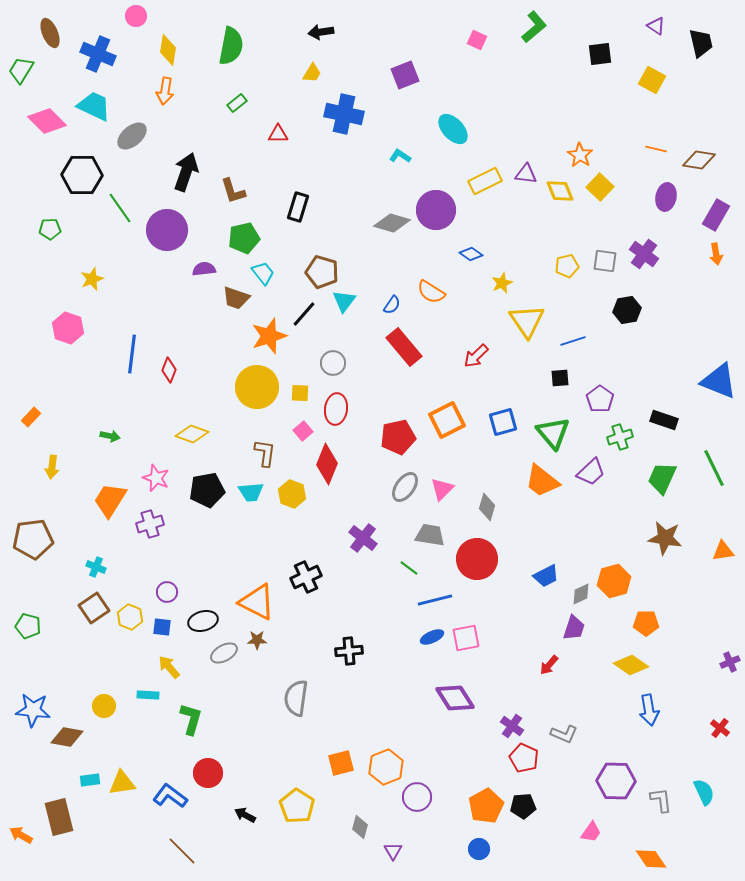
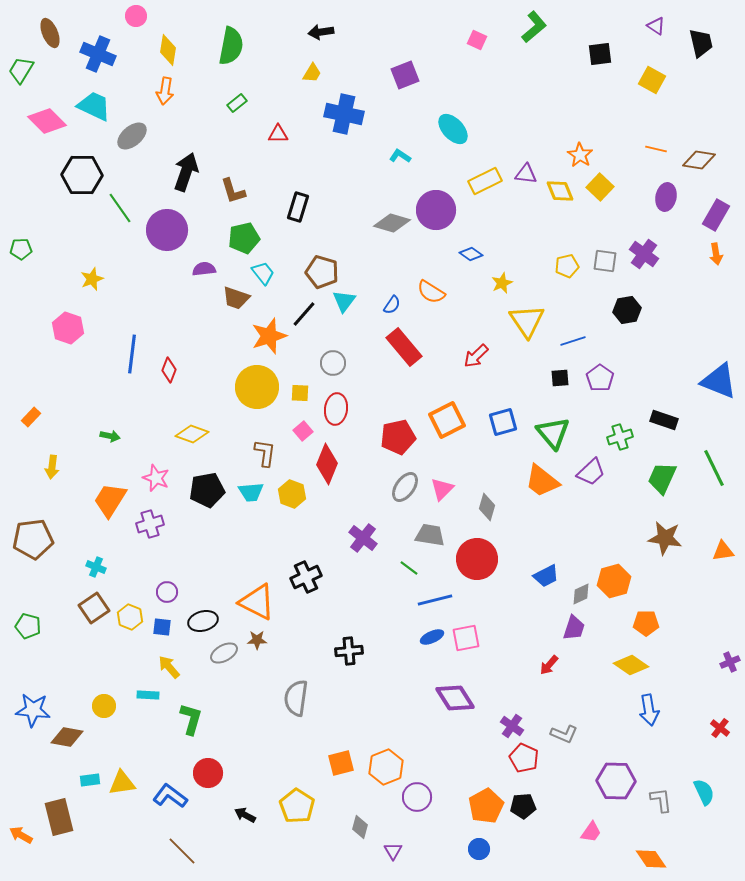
green pentagon at (50, 229): moved 29 px left, 20 px down
purple pentagon at (600, 399): moved 21 px up
